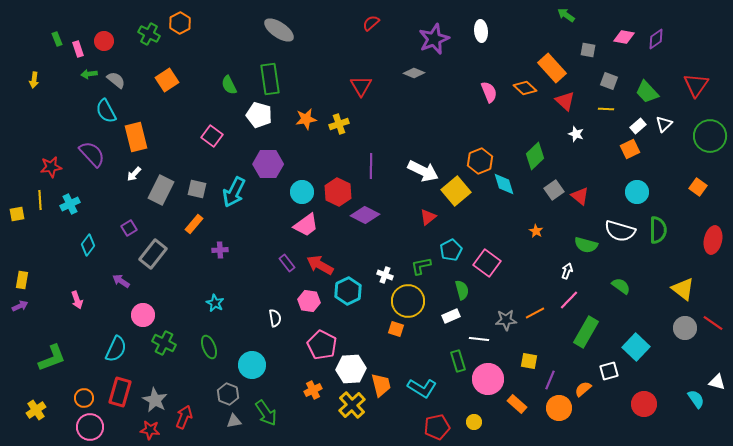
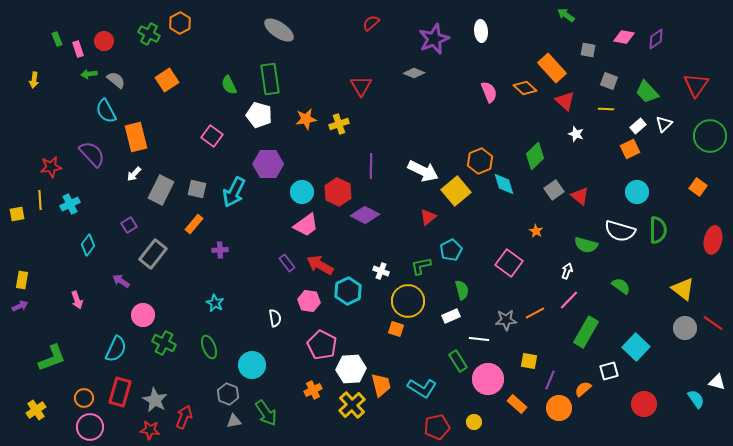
purple square at (129, 228): moved 3 px up
pink square at (487, 263): moved 22 px right
white cross at (385, 275): moved 4 px left, 4 px up
green rectangle at (458, 361): rotated 15 degrees counterclockwise
